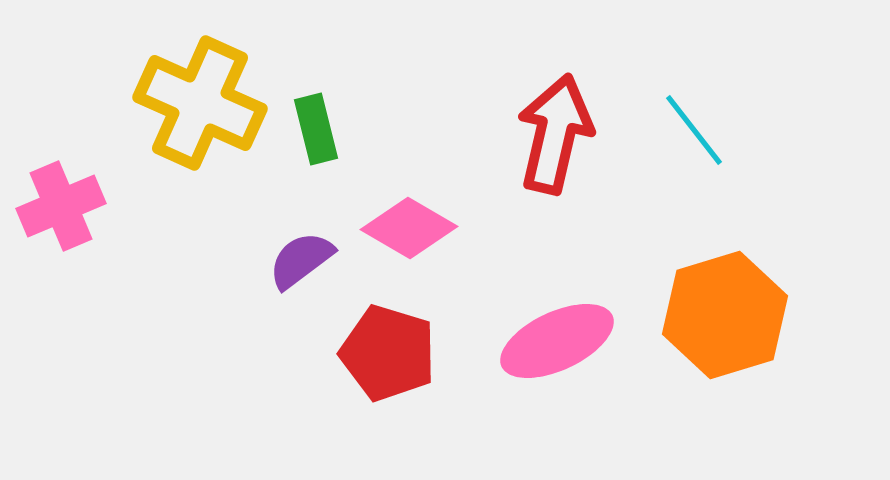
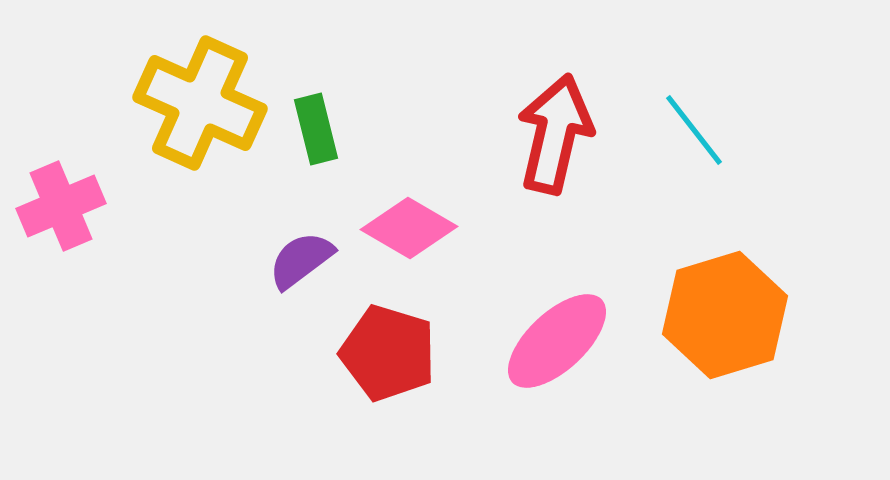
pink ellipse: rotated 18 degrees counterclockwise
